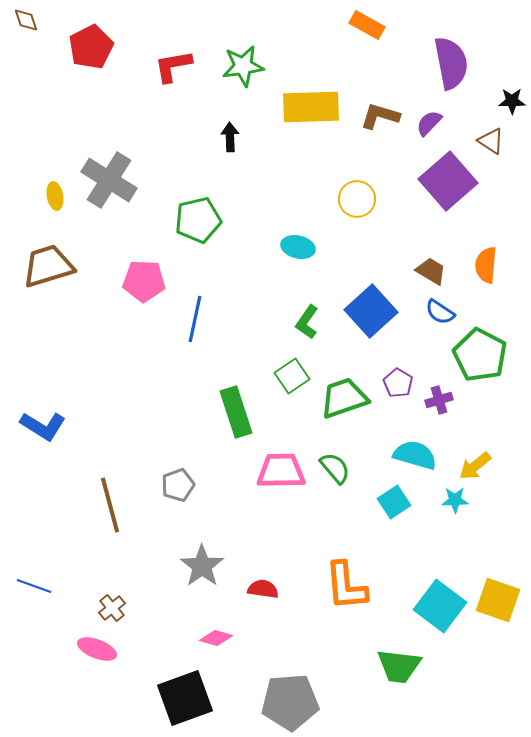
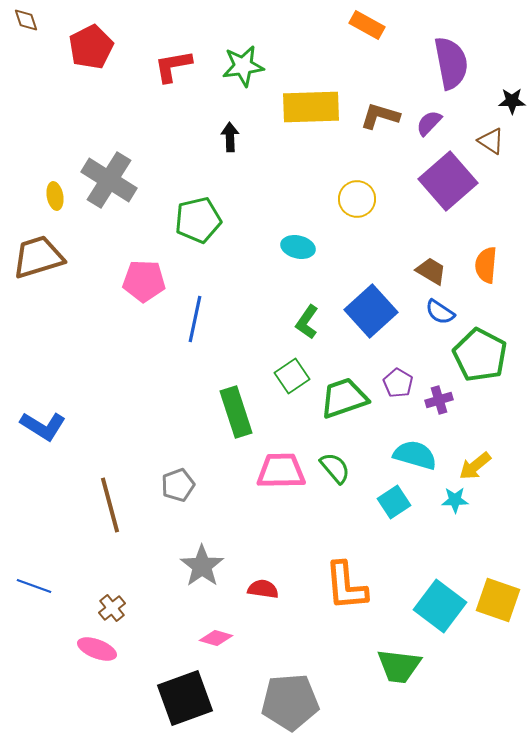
brown trapezoid at (48, 266): moved 10 px left, 9 px up
